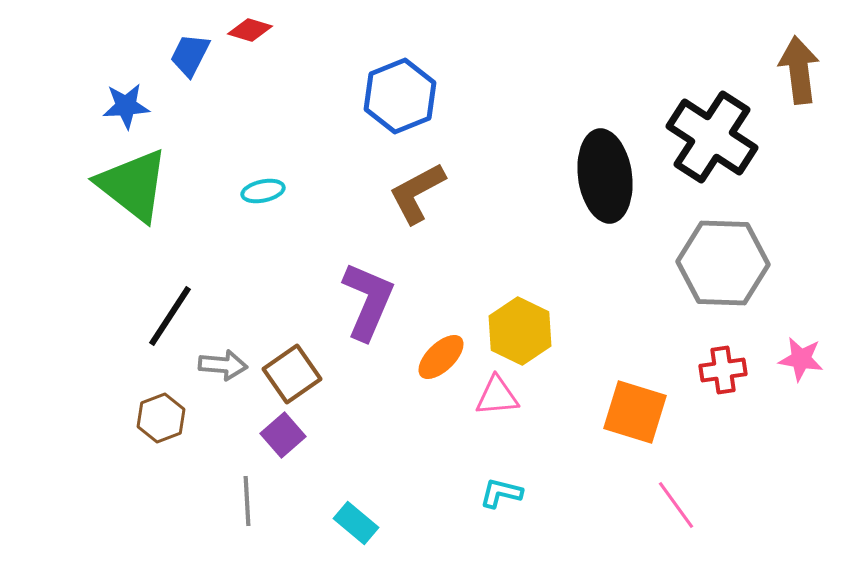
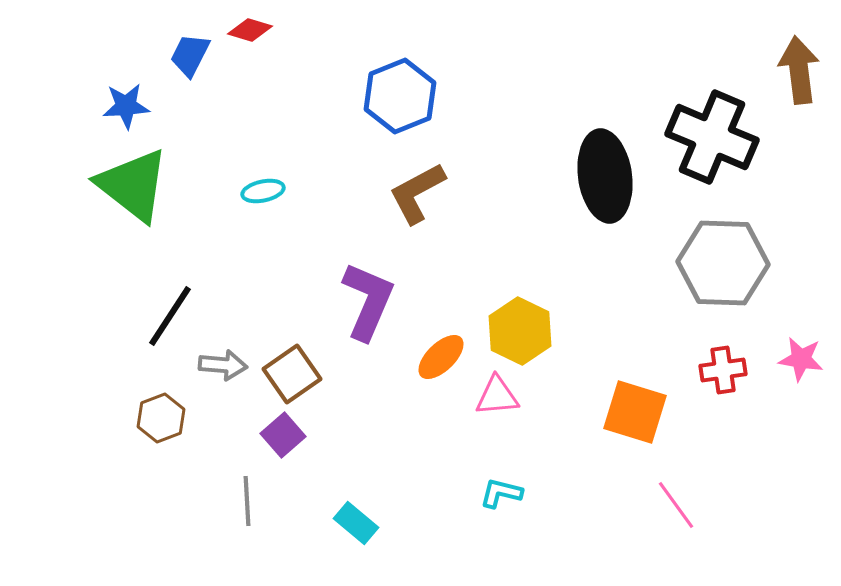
black cross: rotated 10 degrees counterclockwise
